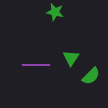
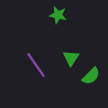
green star: moved 3 px right, 3 px down
purple line: rotated 56 degrees clockwise
